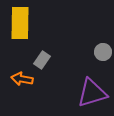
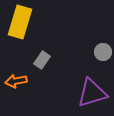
yellow rectangle: moved 1 px up; rotated 16 degrees clockwise
orange arrow: moved 6 px left, 2 px down; rotated 20 degrees counterclockwise
